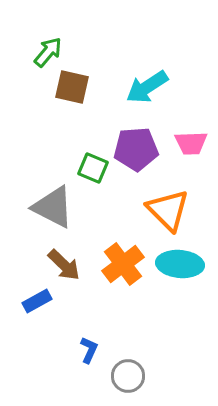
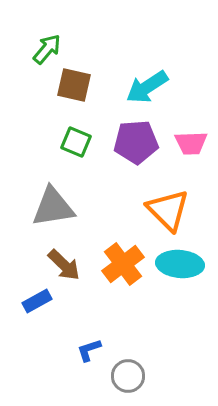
green arrow: moved 1 px left, 3 px up
brown square: moved 2 px right, 2 px up
purple pentagon: moved 7 px up
green square: moved 17 px left, 26 px up
gray triangle: rotated 36 degrees counterclockwise
blue L-shape: rotated 132 degrees counterclockwise
